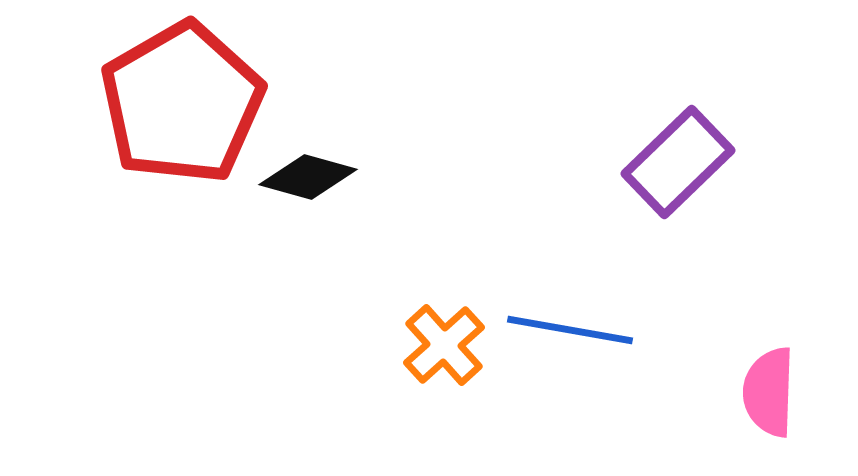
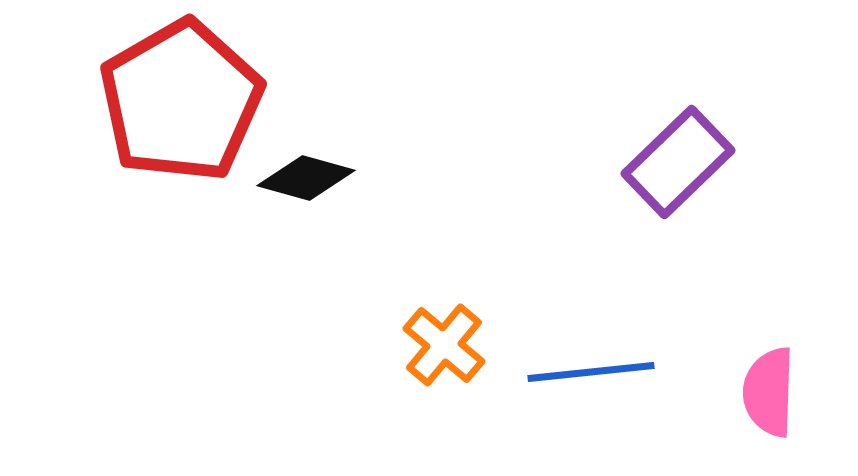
red pentagon: moved 1 px left, 2 px up
black diamond: moved 2 px left, 1 px down
blue line: moved 21 px right, 42 px down; rotated 16 degrees counterclockwise
orange cross: rotated 8 degrees counterclockwise
